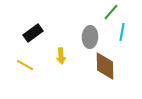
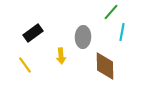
gray ellipse: moved 7 px left
yellow line: rotated 24 degrees clockwise
